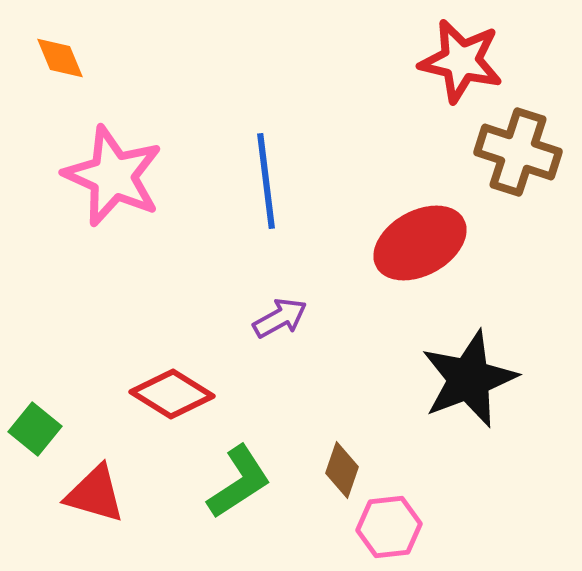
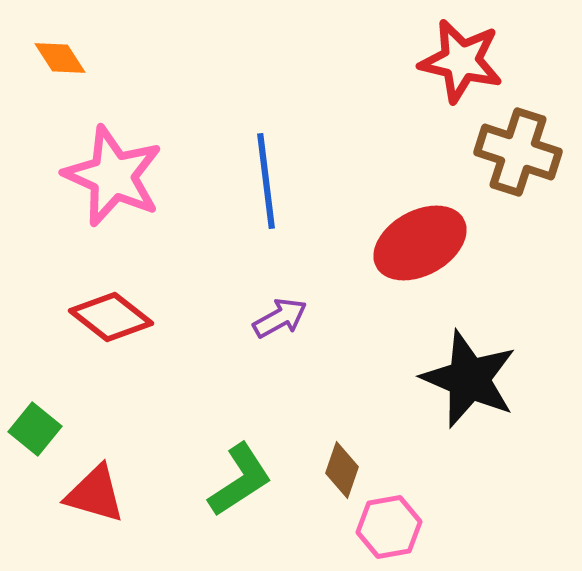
orange diamond: rotated 10 degrees counterclockwise
black star: rotated 28 degrees counterclockwise
red diamond: moved 61 px left, 77 px up; rotated 6 degrees clockwise
green L-shape: moved 1 px right, 2 px up
pink hexagon: rotated 4 degrees counterclockwise
